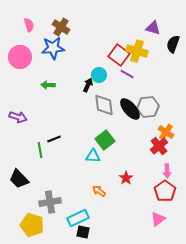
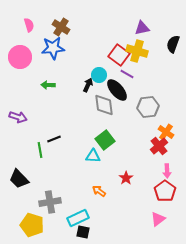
purple triangle: moved 11 px left; rotated 28 degrees counterclockwise
black ellipse: moved 13 px left, 19 px up
